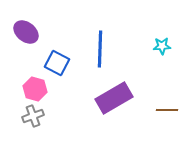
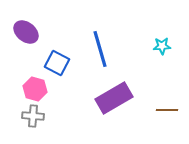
blue line: rotated 18 degrees counterclockwise
gray cross: rotated 25 degrees clockwise
